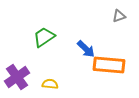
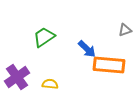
gray triangle: moved 6 px right, 14 px down
blue arrow: moved 1 px right
